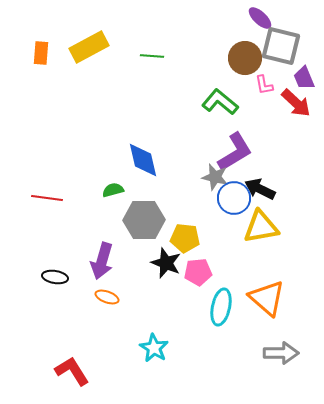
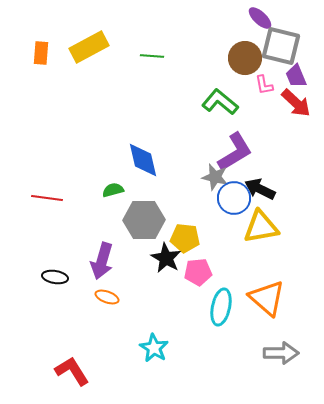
purple trapezoid: moved 8 px left, 2 px up
black star: moved 5 px up; rotated 8 degrees clockwise
